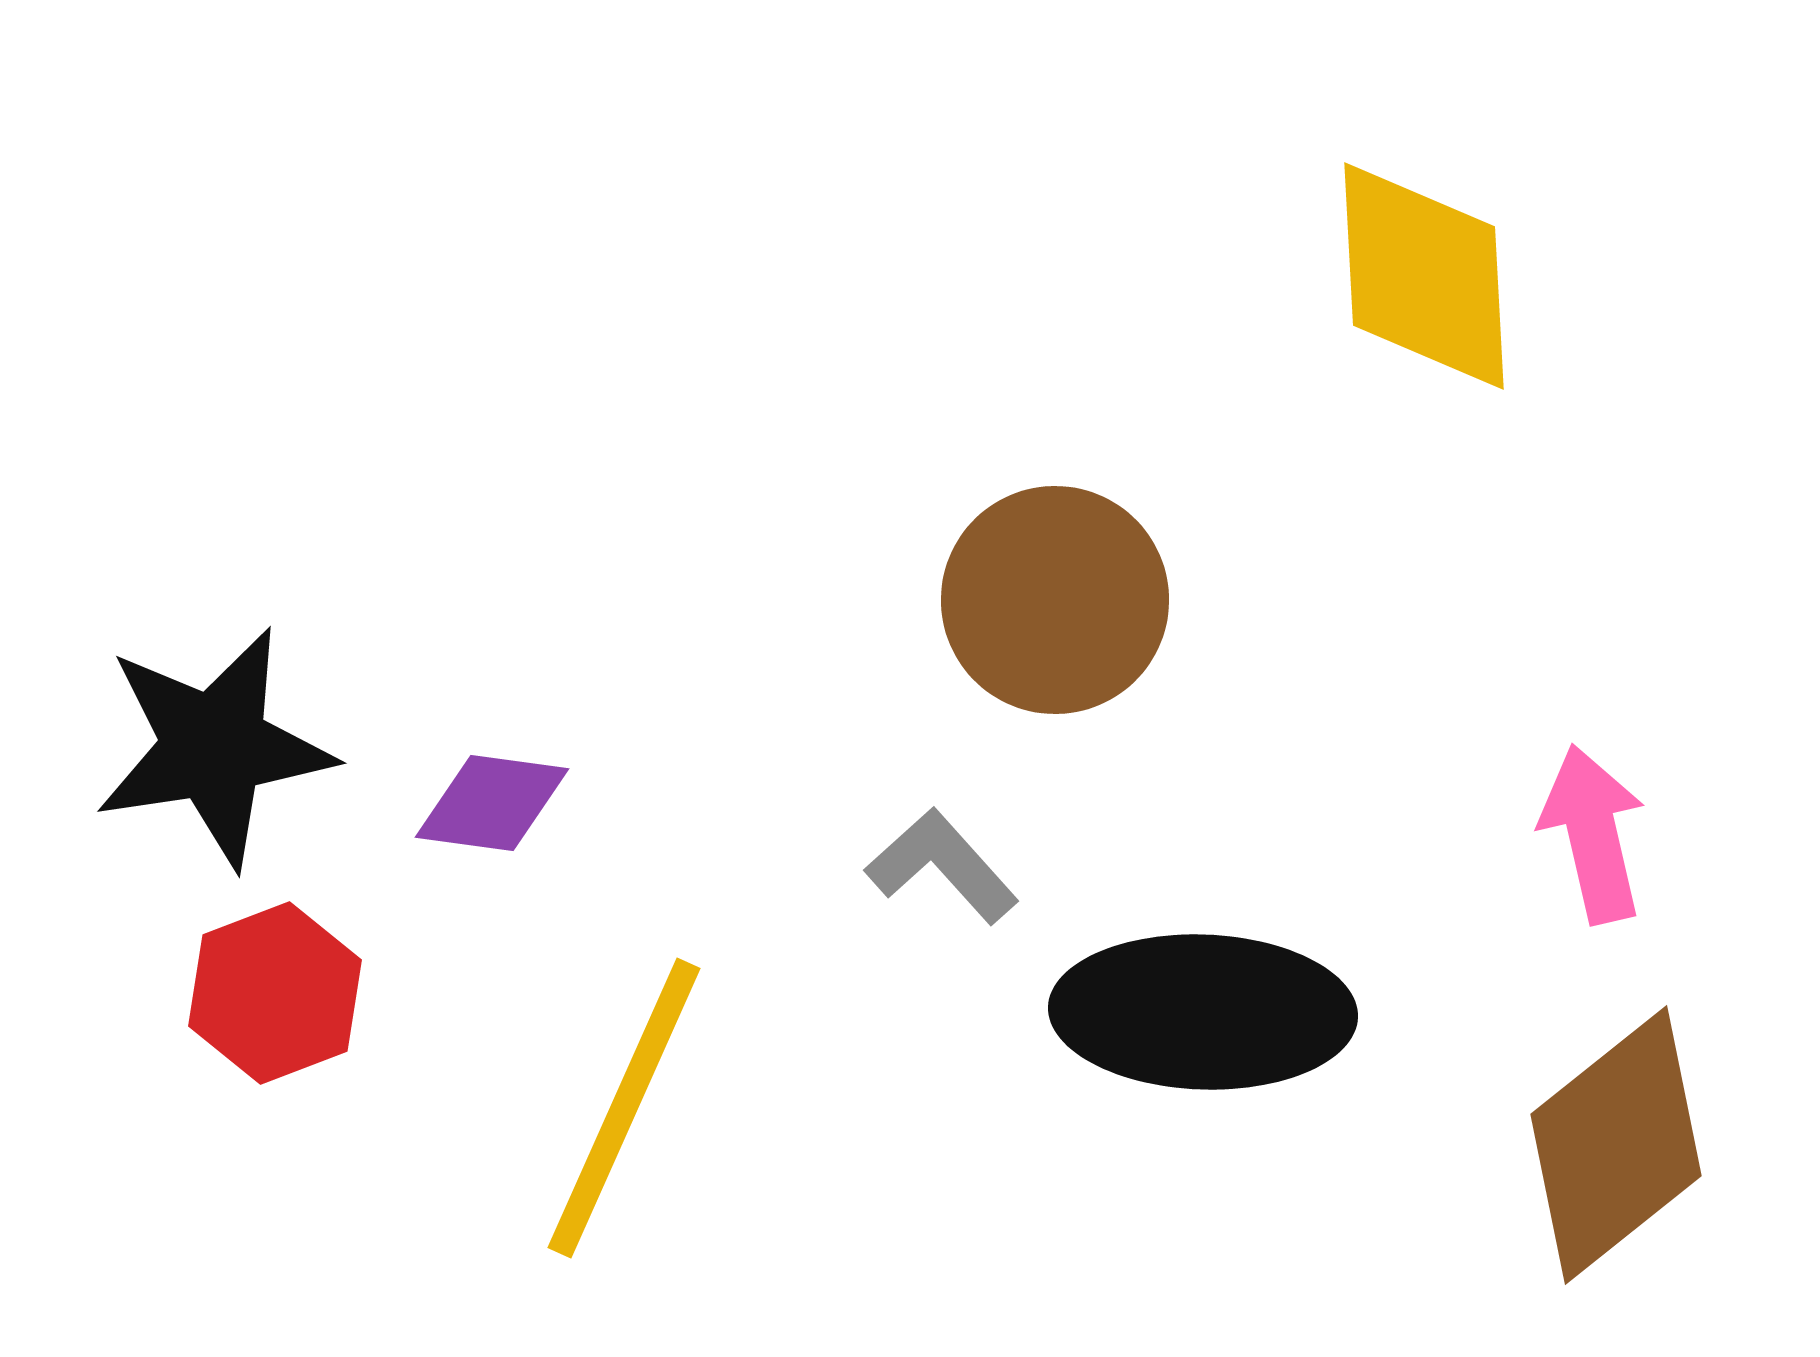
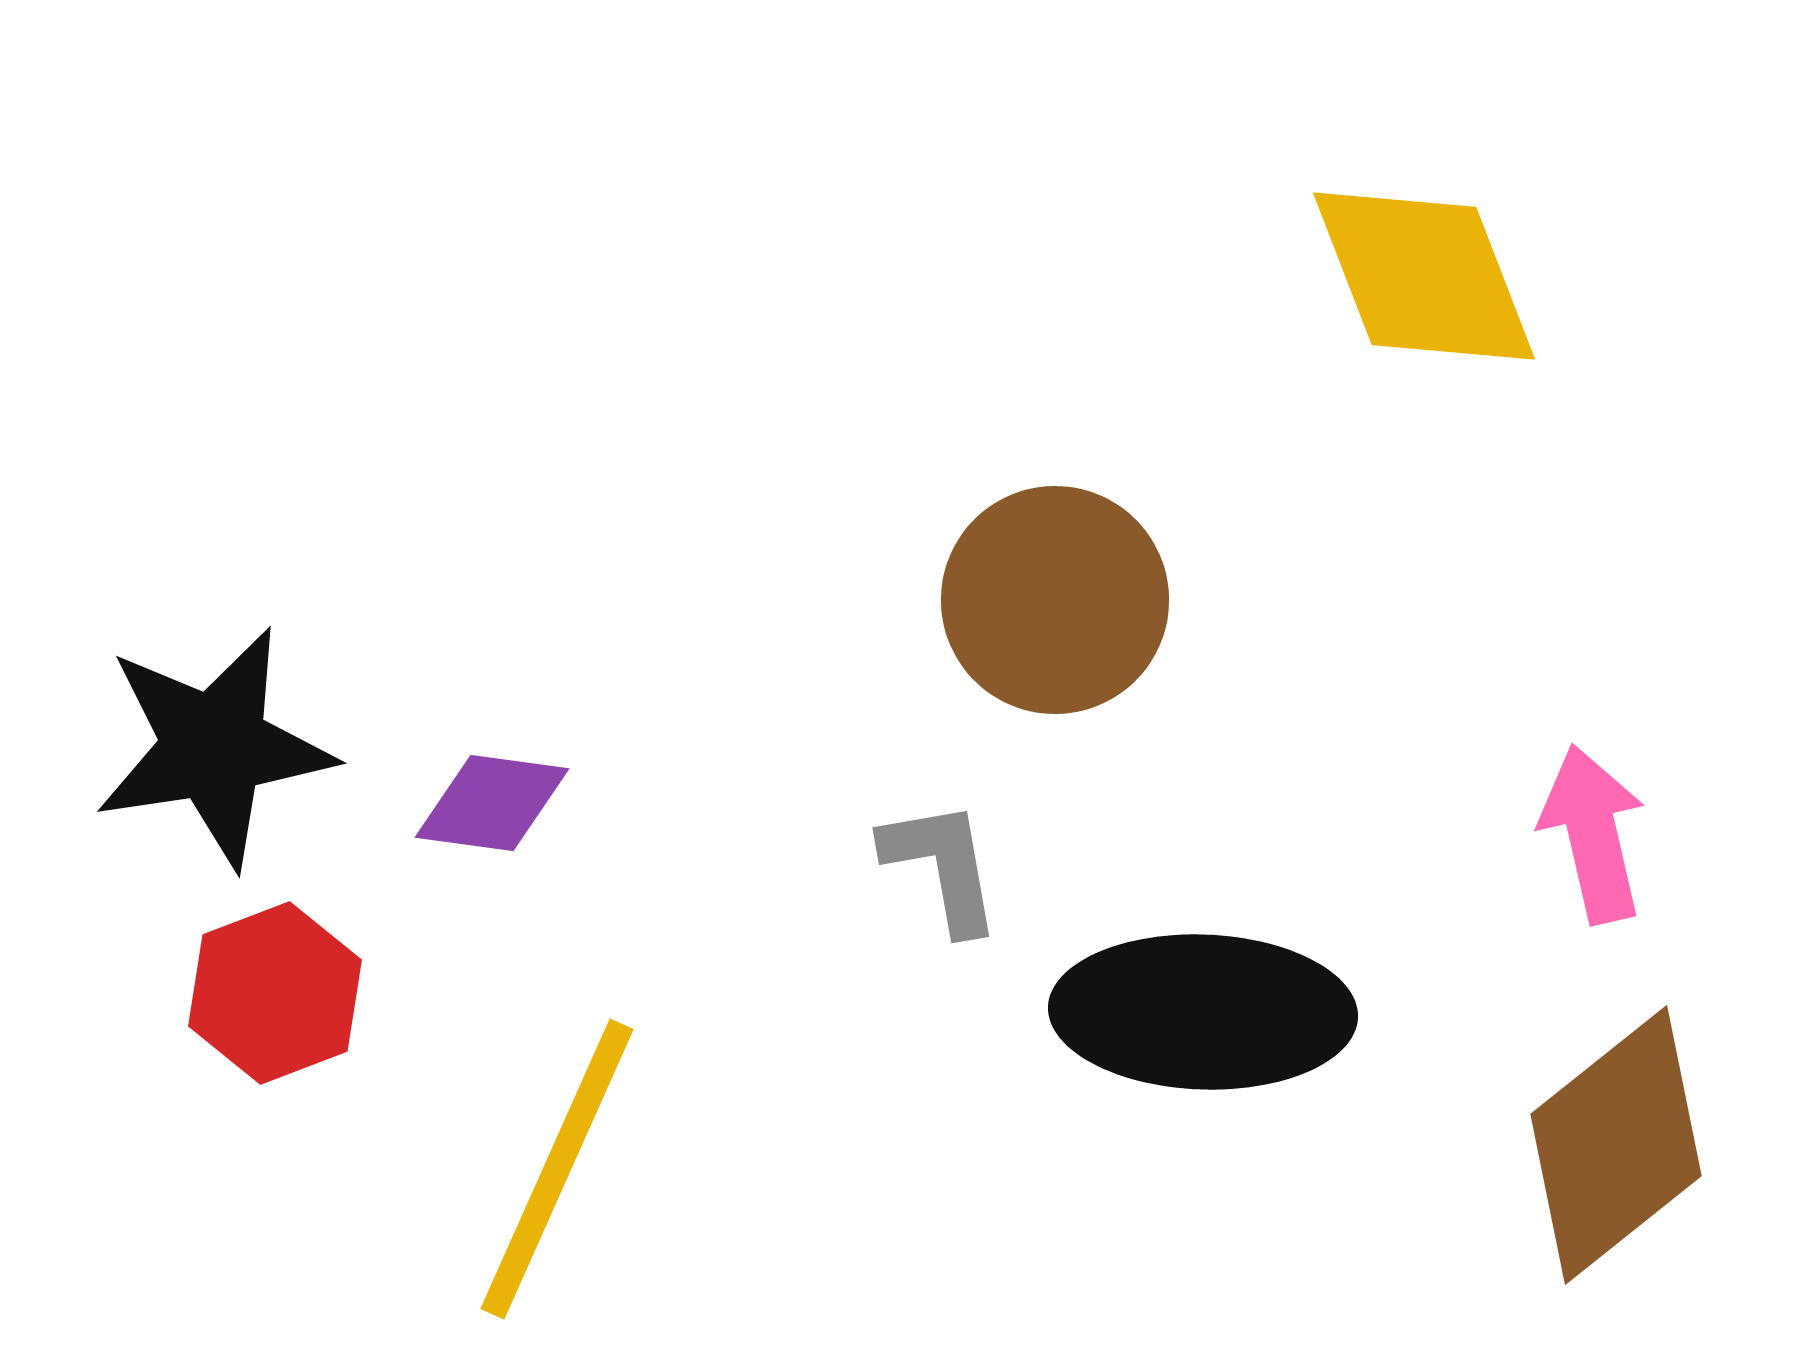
yellow diamond: rotated 18 degrees counterclockwise
gray L-shape: rotated 32 degrees clockwise
yellow line: moved 67 px left, 61 px down
